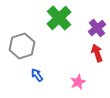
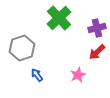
purple cross: rotated 24 degrees clockwise
gray hexagon: moved 2 px down
red arrow: moved 1 px up; rotated 114 degrees counterclockwise
pink star: moved 7 px up
